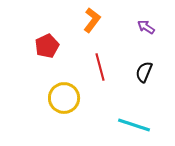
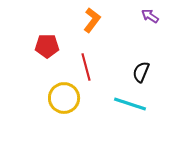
purple arrow: moved 4 px right, 11 px up
red pentagon: rotated 25 degrees clockwise
red line: moved 14 px left
black semicircle: moved 3 px left
cyan line: moved 4 px left, 21 px up
